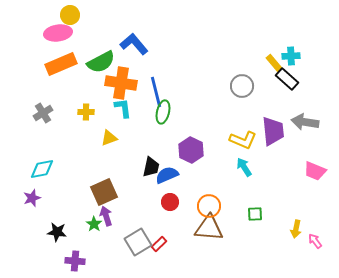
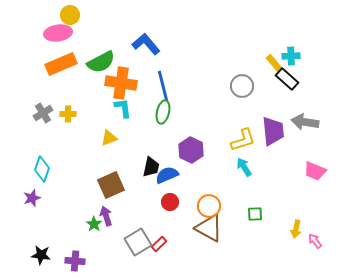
blue L-shape: moved 12 px right
blue line: moved 7 px right, 6 px up
yellow cross: moved 18 px left, 2 px down
yellow L-shape: rotated 40 degrees counterclockwise
cyan diamond: rotated 60 degrees counterclockwise
brown square: moved 7 px right, 7 px up
brown triangle: rotated 24 degrees clockwise
black star: moved 16 px left, 23 px down
